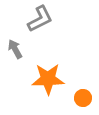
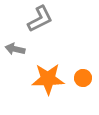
gray arrow: rotated 48 degrees counterclockwise
orange circle: moved 20 px up
